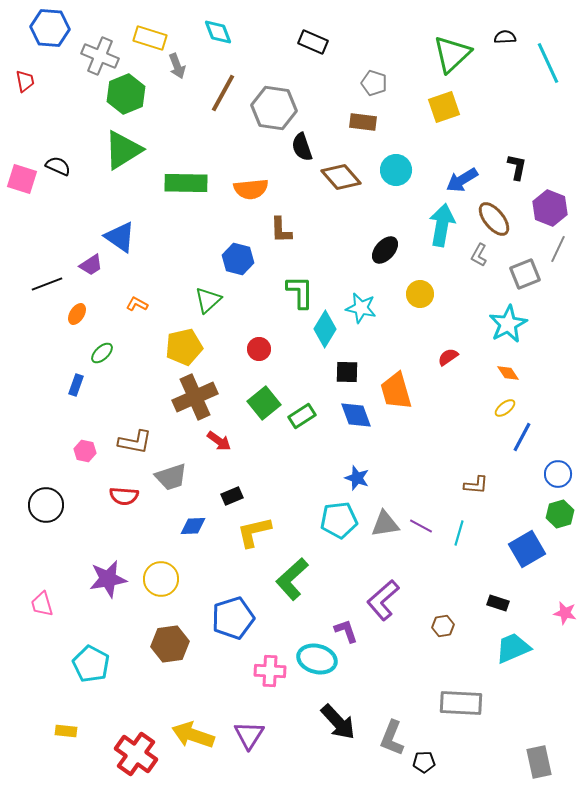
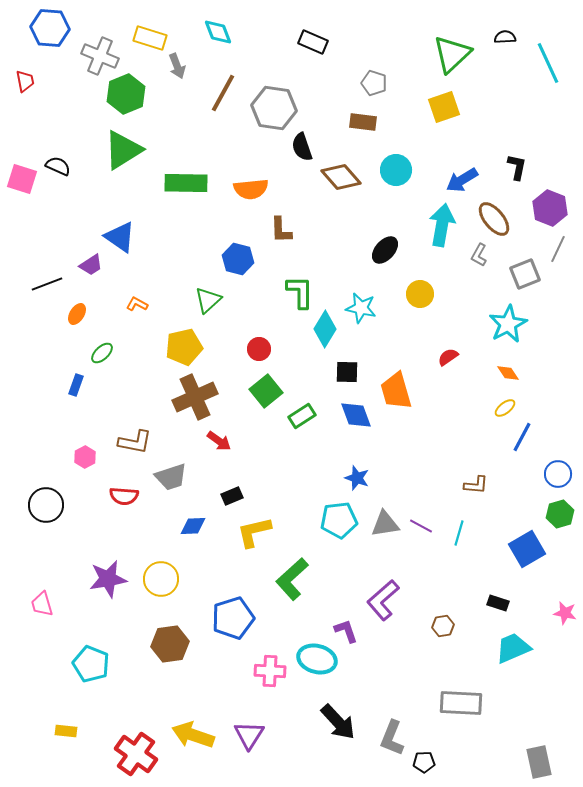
green square at (264, 403): moved 2 px right, 12 px up
pink hexagon at (85, 451): moved 6 px down; rotated 20 degrees clockwise
cyan pentagon at (91, 664): rotated 6 degrees counterclockwise
